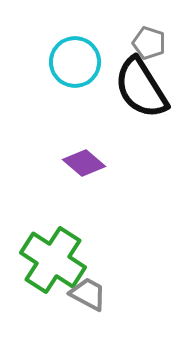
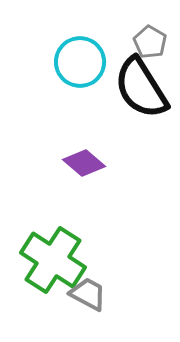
gray pentagon: moved 1 px right, 1 px up; rotated 12 degrees clockwise
cyan circle: moved 5 px right
